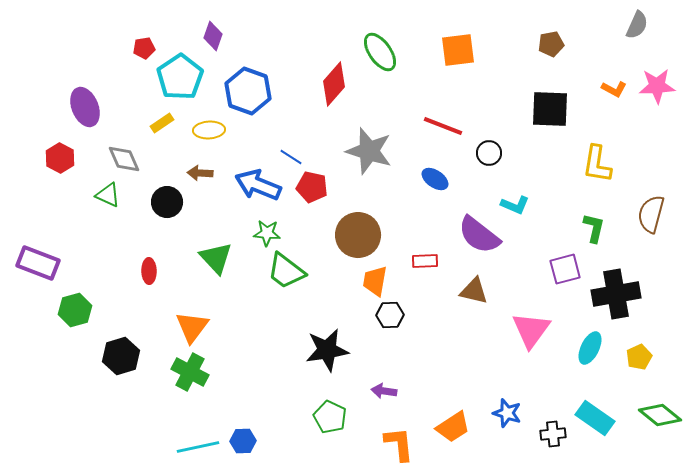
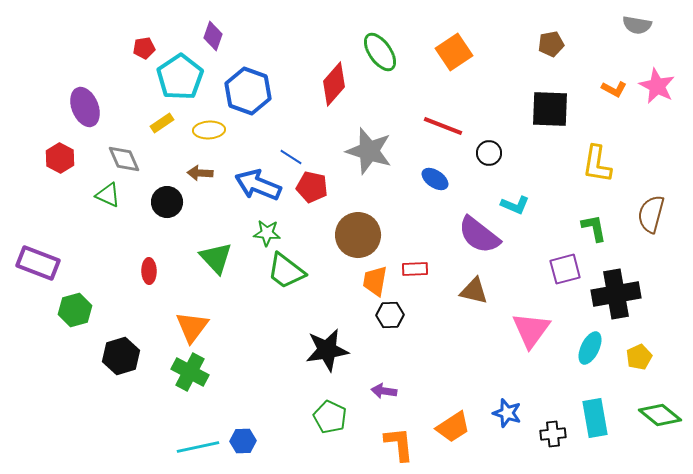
gray semicircle at (637, 25): rotated 76 degrees clockwise
orange square at (458, 50): moved 4 px left, 2 px down; rotated 27 degrees counterclockwise
pink star at (657, 86): rotated 30 degrees clockwise
green L-shape at (594, 228): rotated 24 degrees counterclockwise
red rectangle at (425, 261): moved 10 px left, 8 px down
cyan rectangle at (595, 418): rotated 45 degrees clockwise
